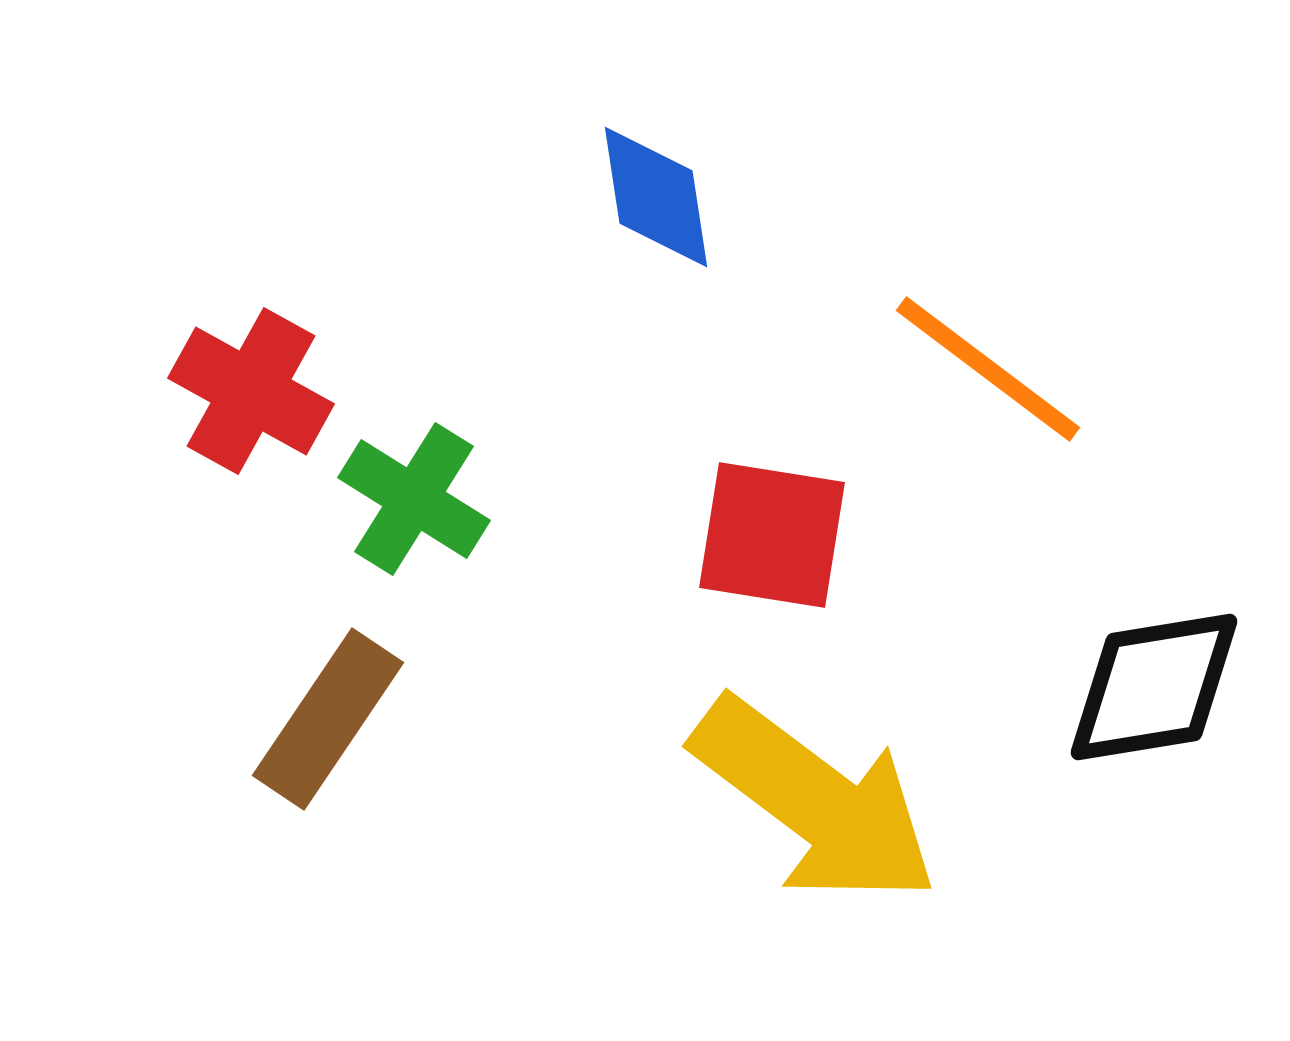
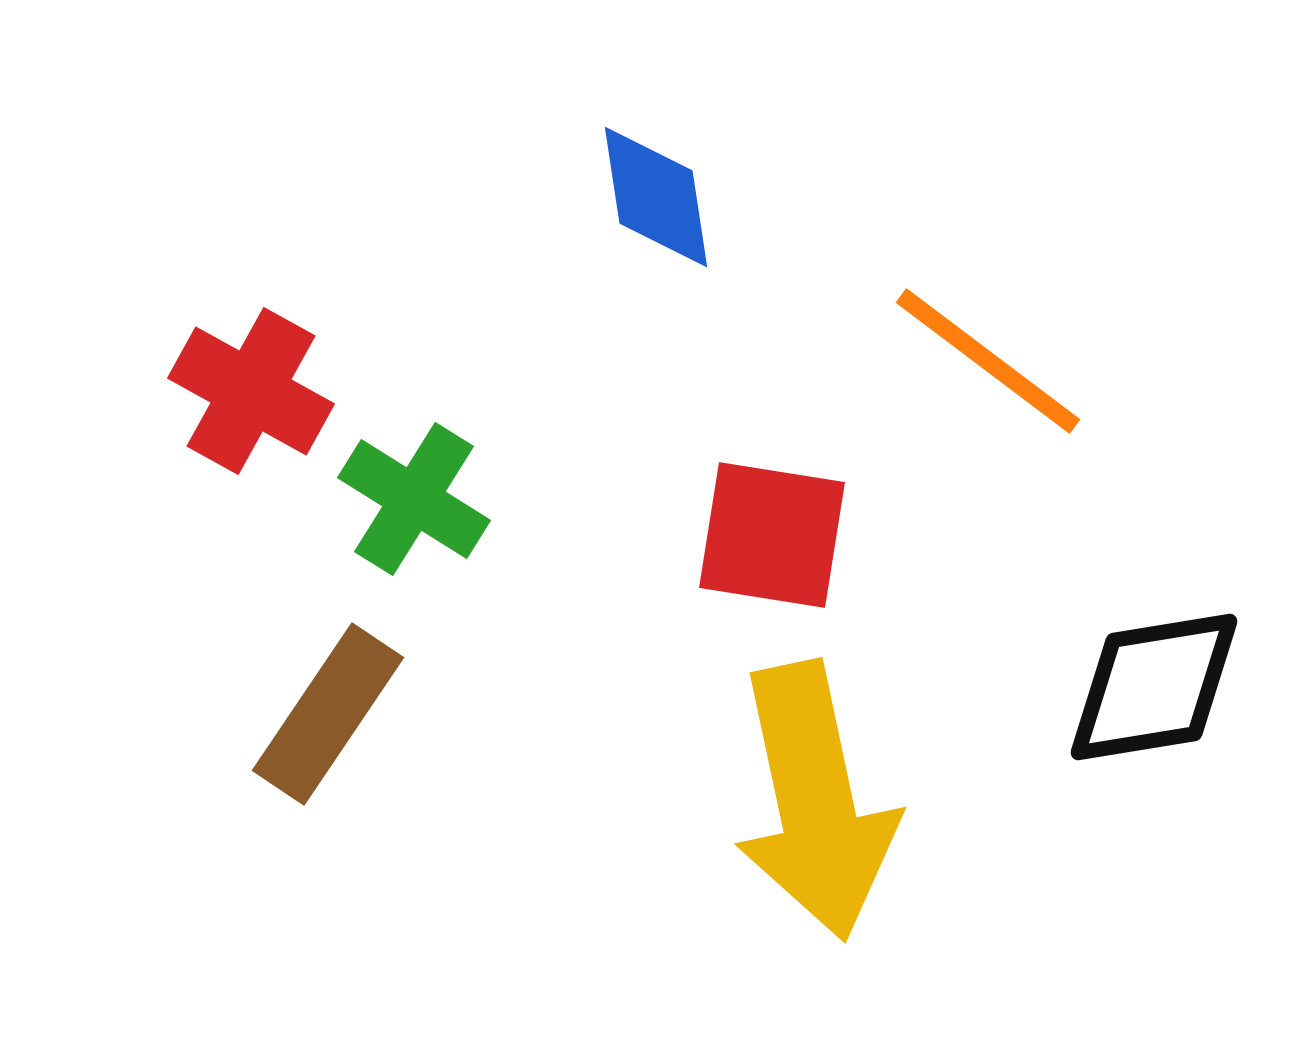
orange line: moved 8 px up
brown rectangle: moved 5 px up
yellow arrow: rotated 41 degrees clockwise
